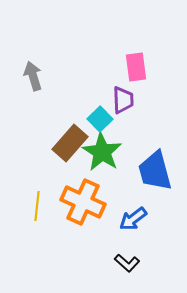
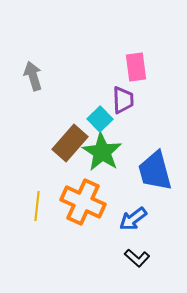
black L-shape: moved 10 px right, 5 px up
